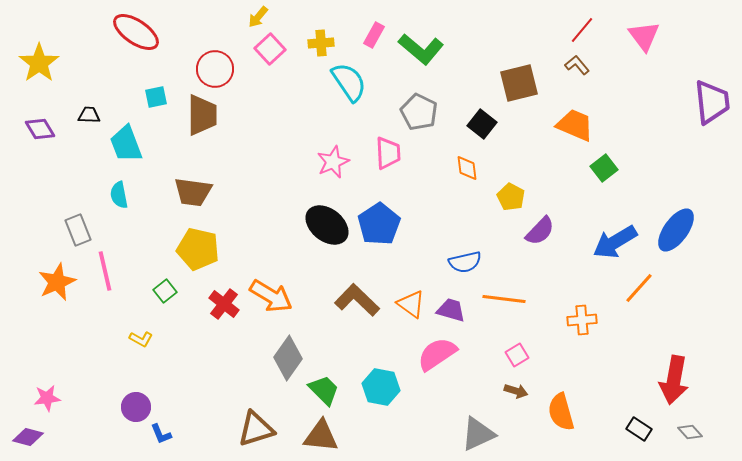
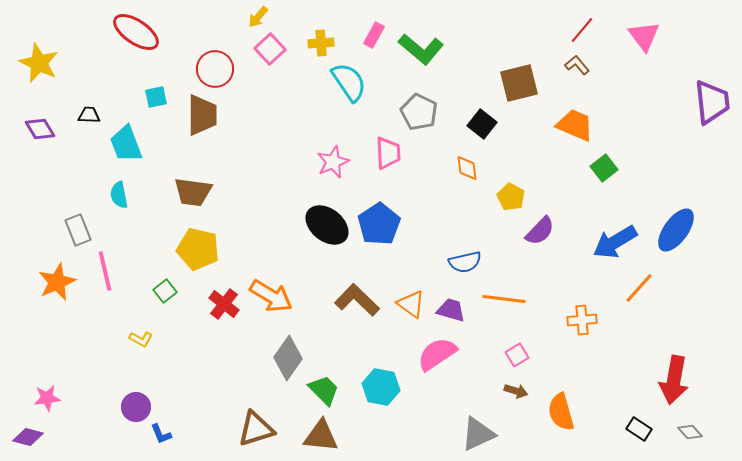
yellow star at (39, 63): rotated 12 degrees counterclockwise
